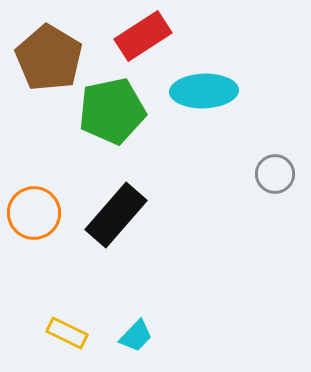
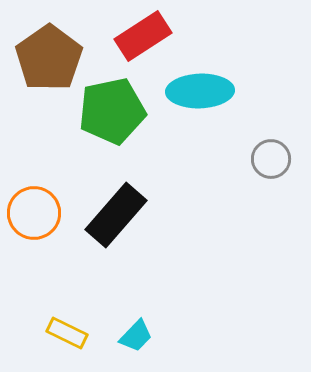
brown pentagon: rotated 6 degrees clockwise
cyan ellipse: moved 4 px left
gray circle: moved 4 px left, 15 px up
